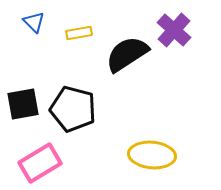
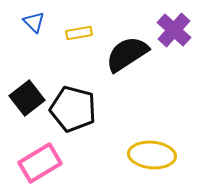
black square: moved 4 px right, 6 px up; rotated 28 degrees counterclockwise
